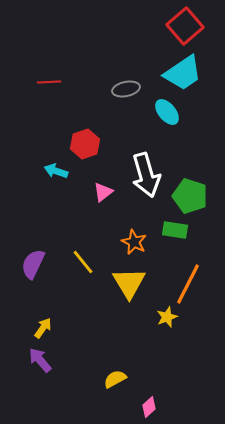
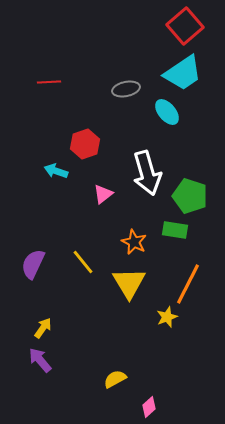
white arrow: moved 1 px right, 2 px up
pink triangle: moved 2 px down
